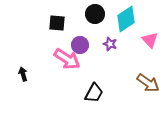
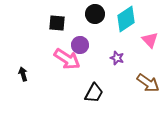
purple star: moved 7 px right, 14 px down
